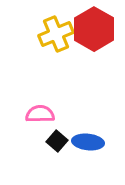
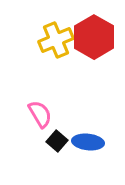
red hexagon: moved 8 px down
yellow cross: moved 6 px down
pink semicircle: rotated 60 degrees clockwise
